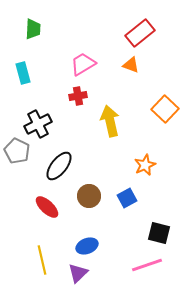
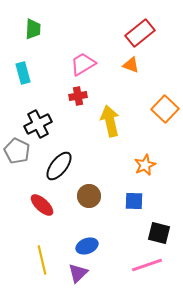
blue square: moved 7 px right, 3 px down; rotated 30 degrees clockwise
red ellipse: moved 5 px left, 2 px up
